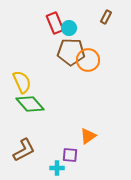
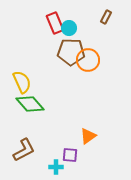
cyan cross: moved 1 px left, 1 px up
